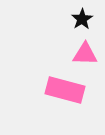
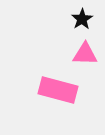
pink rectangle: moved 7 px left
